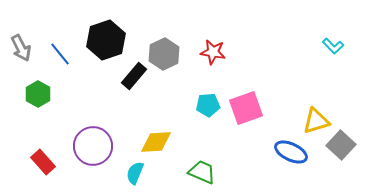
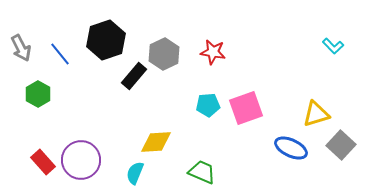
yellow triangle: moved 7 px up
purple circle: moved 12 px left, 14 px down
blue ellipse: moved 4 px up
